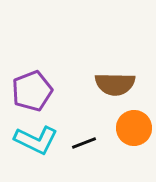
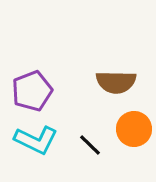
brown semicircle: moved 1 px right, 2 px up
orange circle: moved 1 px down
black line: moved 6 px right, 2 px down; rotated 65 degrees clockwise
